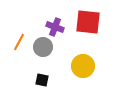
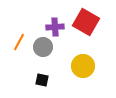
red square: moved 2 px left; rotated 24 degrees clockwise
purple cross: rotated 24 degrees counterclockwise
